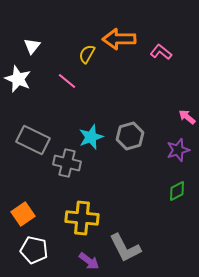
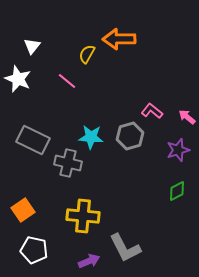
pink L-shape: moved 9 px left, 59 px down
cyan star: rotated 25 degrees clockwise
gray cross: moved 1 px right
orange square: moved 4 px up
yellow cross: moved 1 px right, 2 px up
purple arrow: rotated 60 degrees counterclockwise
